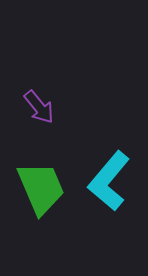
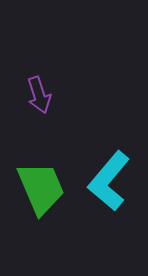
purple arrow: moved 12 px up; rotated 21 degrees clockwise
